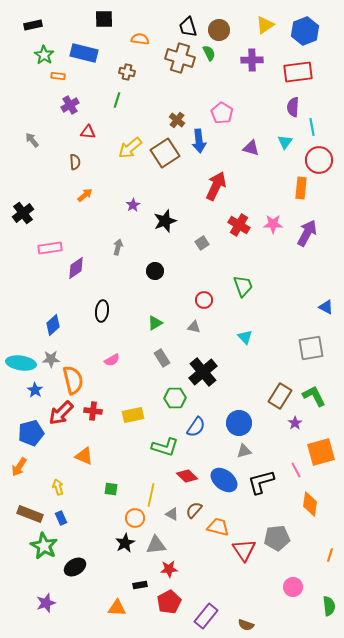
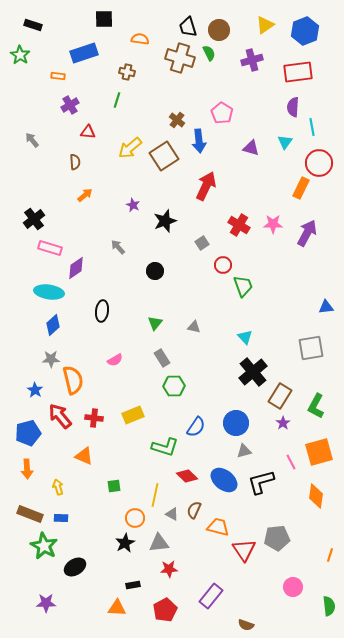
black rectangle at (33, 25): rotated 30 degrees clockwise
blue rectangle at (84, 53): rotated 32 degrees counterclockwise
green star at (44, 55): moved 24 px left
purple cross at (252, 60): rotated 15 degrees counterclockwise
brown square at (165, 153): moved 1 px left, 3 px down
red circle at (319, 160): moved 3 px down
red arrow at (216, 186): moved 10 px left
orange rectangle at (301, 188): rotated 20 degrees clockwise
purple star at (133, 205): rotated 16 degrees counterclockwise
black cross at (23, 213): moved 11 px right, 6 px down
gray arrow at (118, 247): rotated 56 degrees counterclockwise
pink rectangle at (50, 248): rotated 25 degrees clockwise
red circle at (204, 300): moved 19 px right, 35 px up
blue triangle at (326, 307): rotated 35 degrees counterclockwise
green triangle at (155, 323): rotated 21 degrees counterclockwise
pink semicircle at (112, 360): moved 3 px right
cyan ellipse at (21, 363): moved 28 px right, 71 px up
black cross at (203, 372): moved 50 px right
green L-shape at (314, 396): moved 2 px right, 10 px down; rotated 125 degrees counterclockwise
green hexagon at (175, 398): moved 1 px left, 12 px up
red cross at (93, 411): moved 1 px right, 7 px down
red arrow at (61, 413): moved 1 px left, 3 px down; rotated 96 degrees clockwise
yellow rectangle at (133, 415): rotated 10 degrees counterclockwise
blue circle at (239, 423): moved 3 px left
purple star at (295, 423): moved 12 px left
blue pentagon at (31, 433): moved 3 px left
orange square at (321, 452): moved 2 px left
orange arrow at (19, 467): moved 8 px right, 2 px down; rotated 36 degrees counterclockwise
pink line at (296, 470): moved 5 px left, 8 px up
green square at (111, 489): moved 3 px right, 3 px up; rotated 16 degrees counterclockwise
yellow line at (151, 495): moved 4 px right
orange diamond at (310, 504): moved 6 px right, 8 px up
brown semicircle at (194, 510): rotated 18 degrees counterclockwise
blue rectangle at (61, 518): rotated 64 degrees counterclockwise
gray triangle at (156, 545): moved 3 px right, 2 px up
black rectangle at (140, 585): moved 7 px left
red pentagon at (169, 602): moved 4 px left, 8 px down
purple star at (46, 603): rotated 18 degrees clockwise
purple rectangle at (206, 616): moved 5 px right, 20 px up
